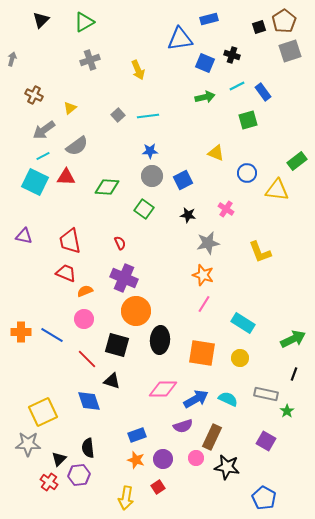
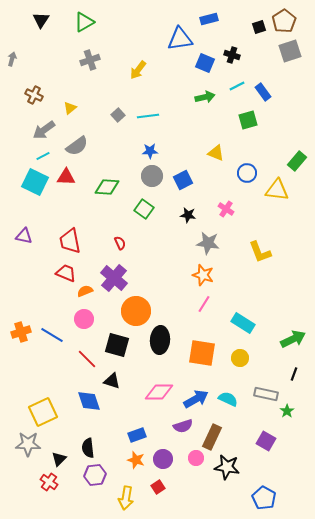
black triangle at (41, 20): rotated 12 degrees counterclockwise
yellow arrow at (138, 70): rotated 60 degrees clockwise
green rectangle at (297, 161): rotated 12 degrees counterclockwise
gray star at (208, 243): rotated 20 degrees clockwise
purple cross at (124, 278): moved 10 px left; rotated 16 degrees clockwise
orange cross at (21, 332): rotated 18 degrees counterclockwise
pink diamond at (163, 389): moved 4 px left, 3 px down
purple hexagon at (79, 475): moved 16 px right
